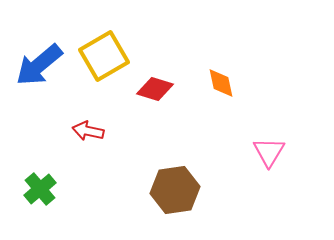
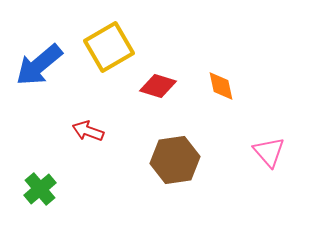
yellow square: moved 5 px right, 9 px up
orange diamond: moved 3 px down
red diamond: moved 3 px right, 3 px up
red arrow: rotated 8 degrees clockwise
pink triangle: rotated 12 degrees counterclockwise
brown hexagon: moved 30 px up
